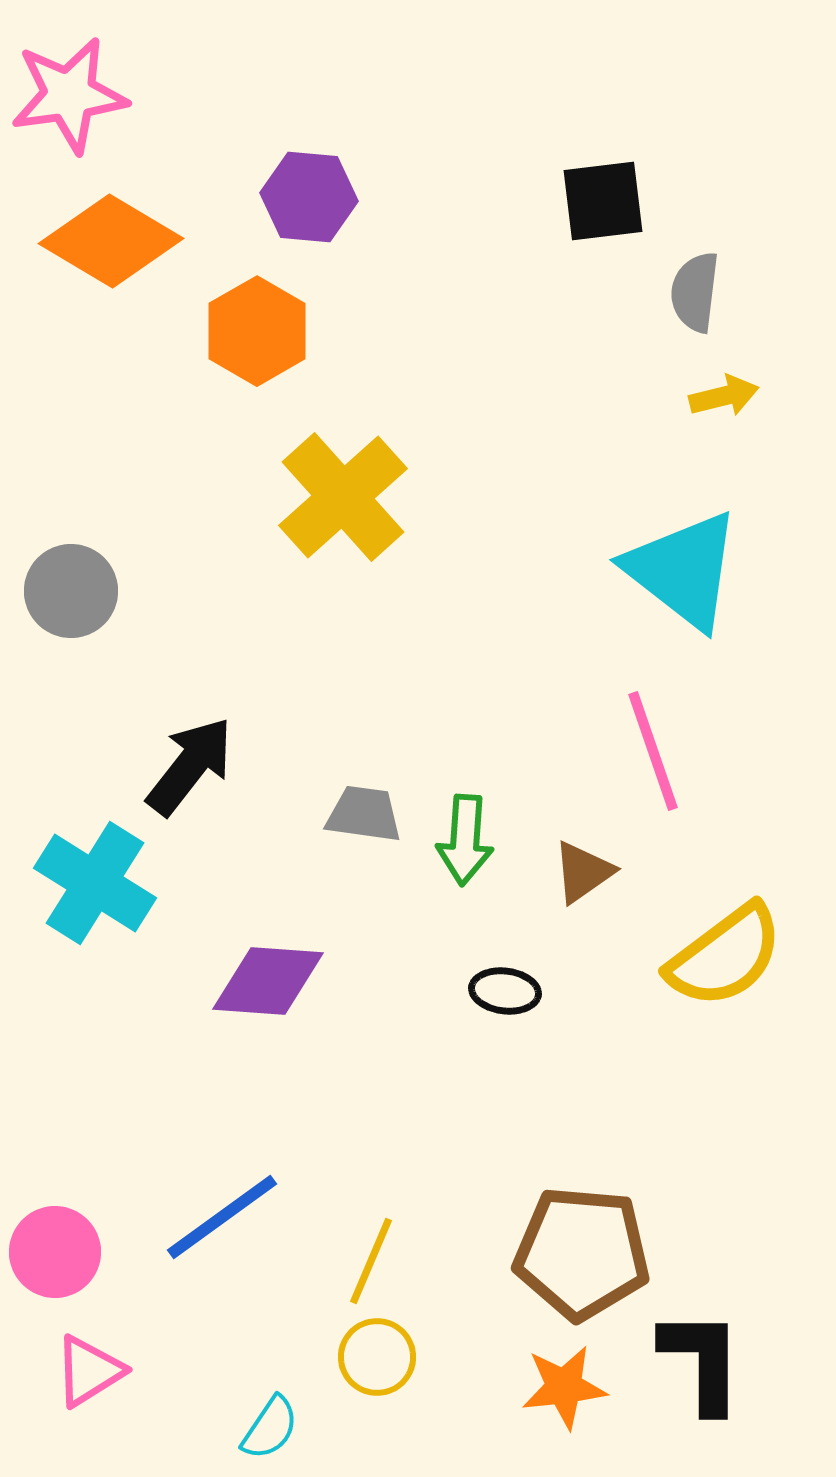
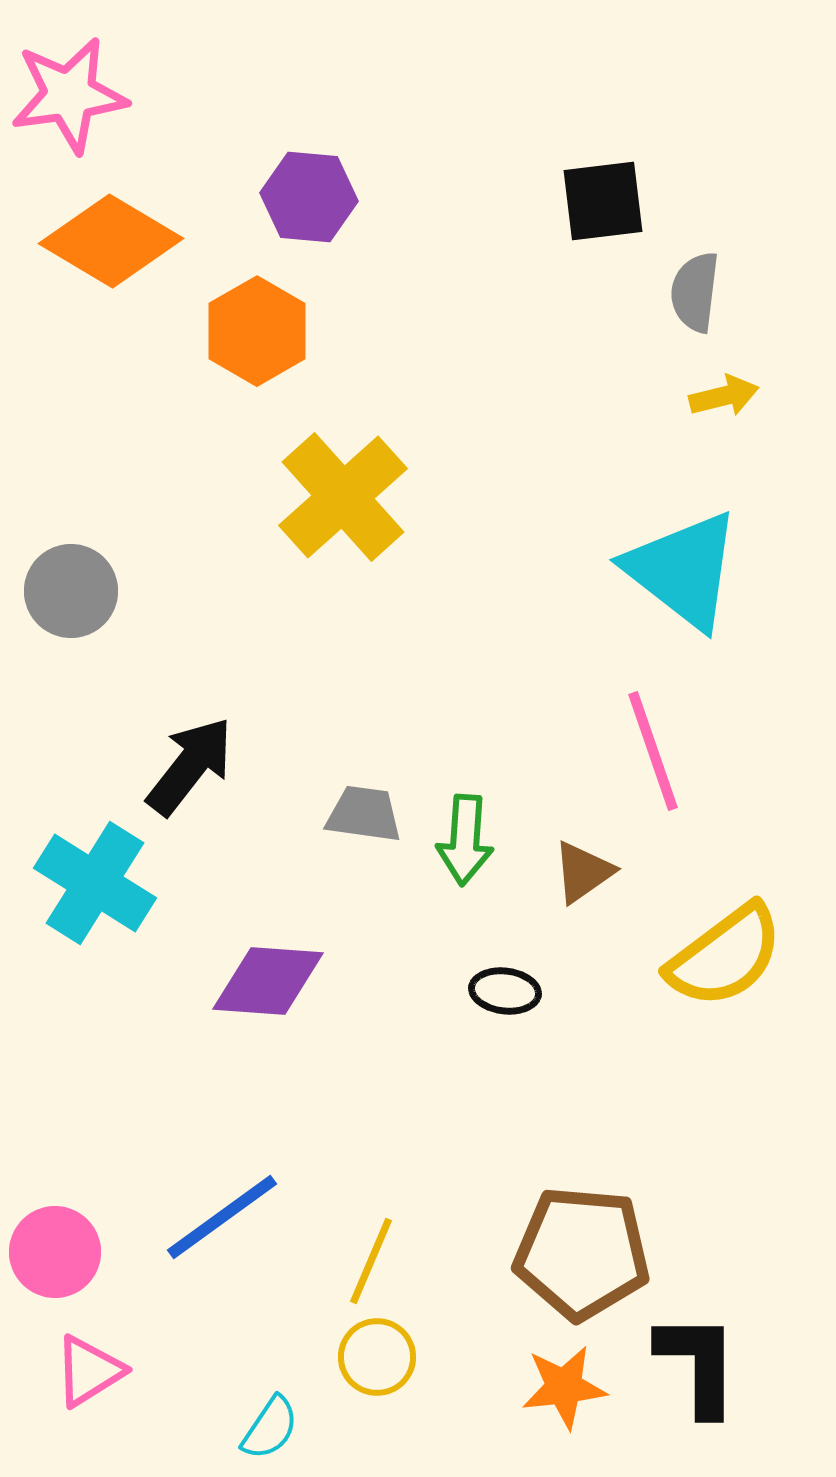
black L-shape: moved 4 px left, 3 px down
